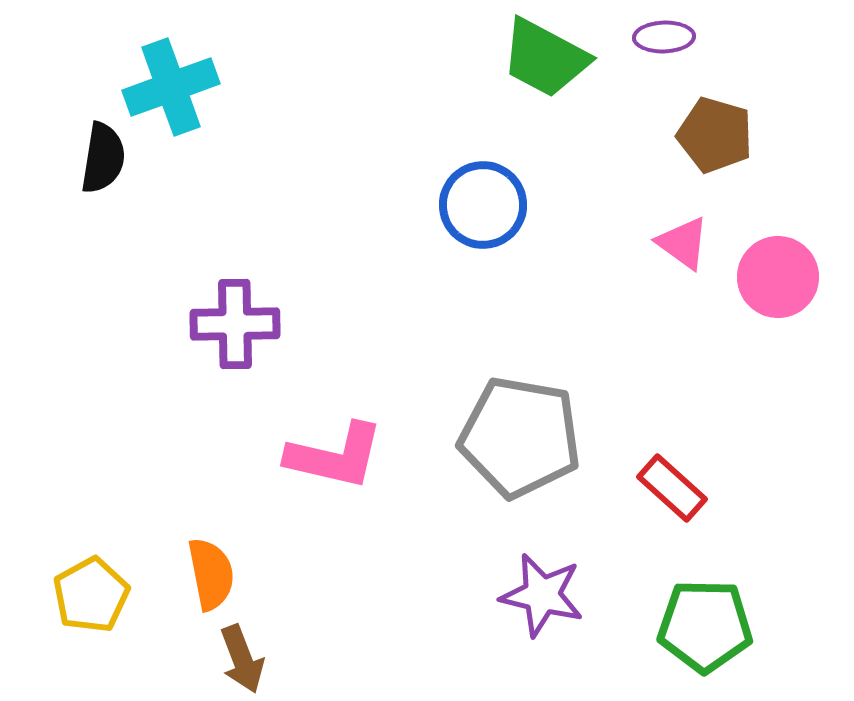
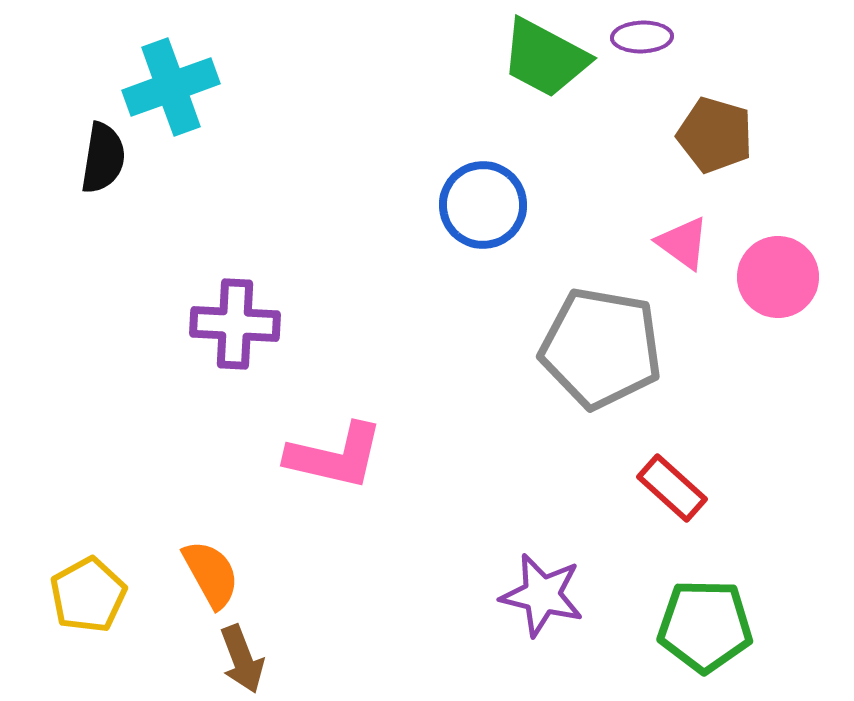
purple ellipse: moved 22 px left
purple cross: rotated 4 degrees clockwise
gray pentagon: moved 81 px right, 89 px up
orange semicircle: rotated 18 degrees counterclockwise
yellow pentagon: moved 3 px left
